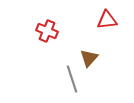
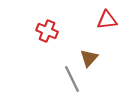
gray line: rotated 8 degrees counterclockwise
